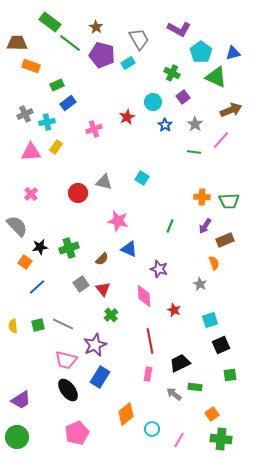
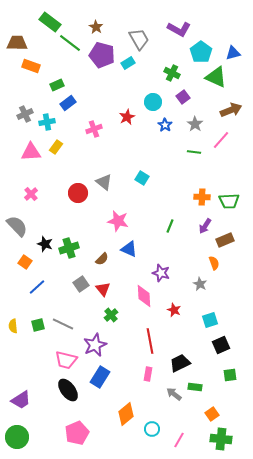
gray triangle at (104, 182): rotated 24 degrees clockwise
black star at (40, 247): moved 5 px right, 3 px up; rotated 28 degrees clockwise
purple star at (159, 269): moved 2 px right, 4 px down
